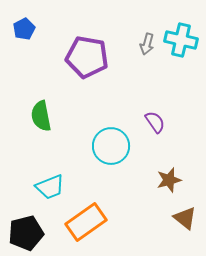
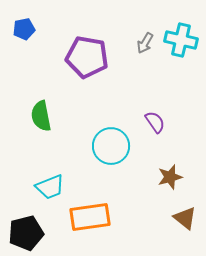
blue pentagon: rotated 15 degrees clockwise
gray arrow: moved 2 px left, 1 px up; rotated 15 degrees clockwise
brown star: moved 1 px right, 3 px up
orange rectangle: moved 4 px right, 5 px up; rotated 27 degrees clockwise
